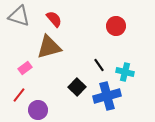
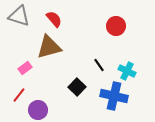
cyan cross: moved 2 px right, 1 px up; rotated 12 degrees clockwise
blue cross: moved 7 px right; rotated 28 degrees clockwise
